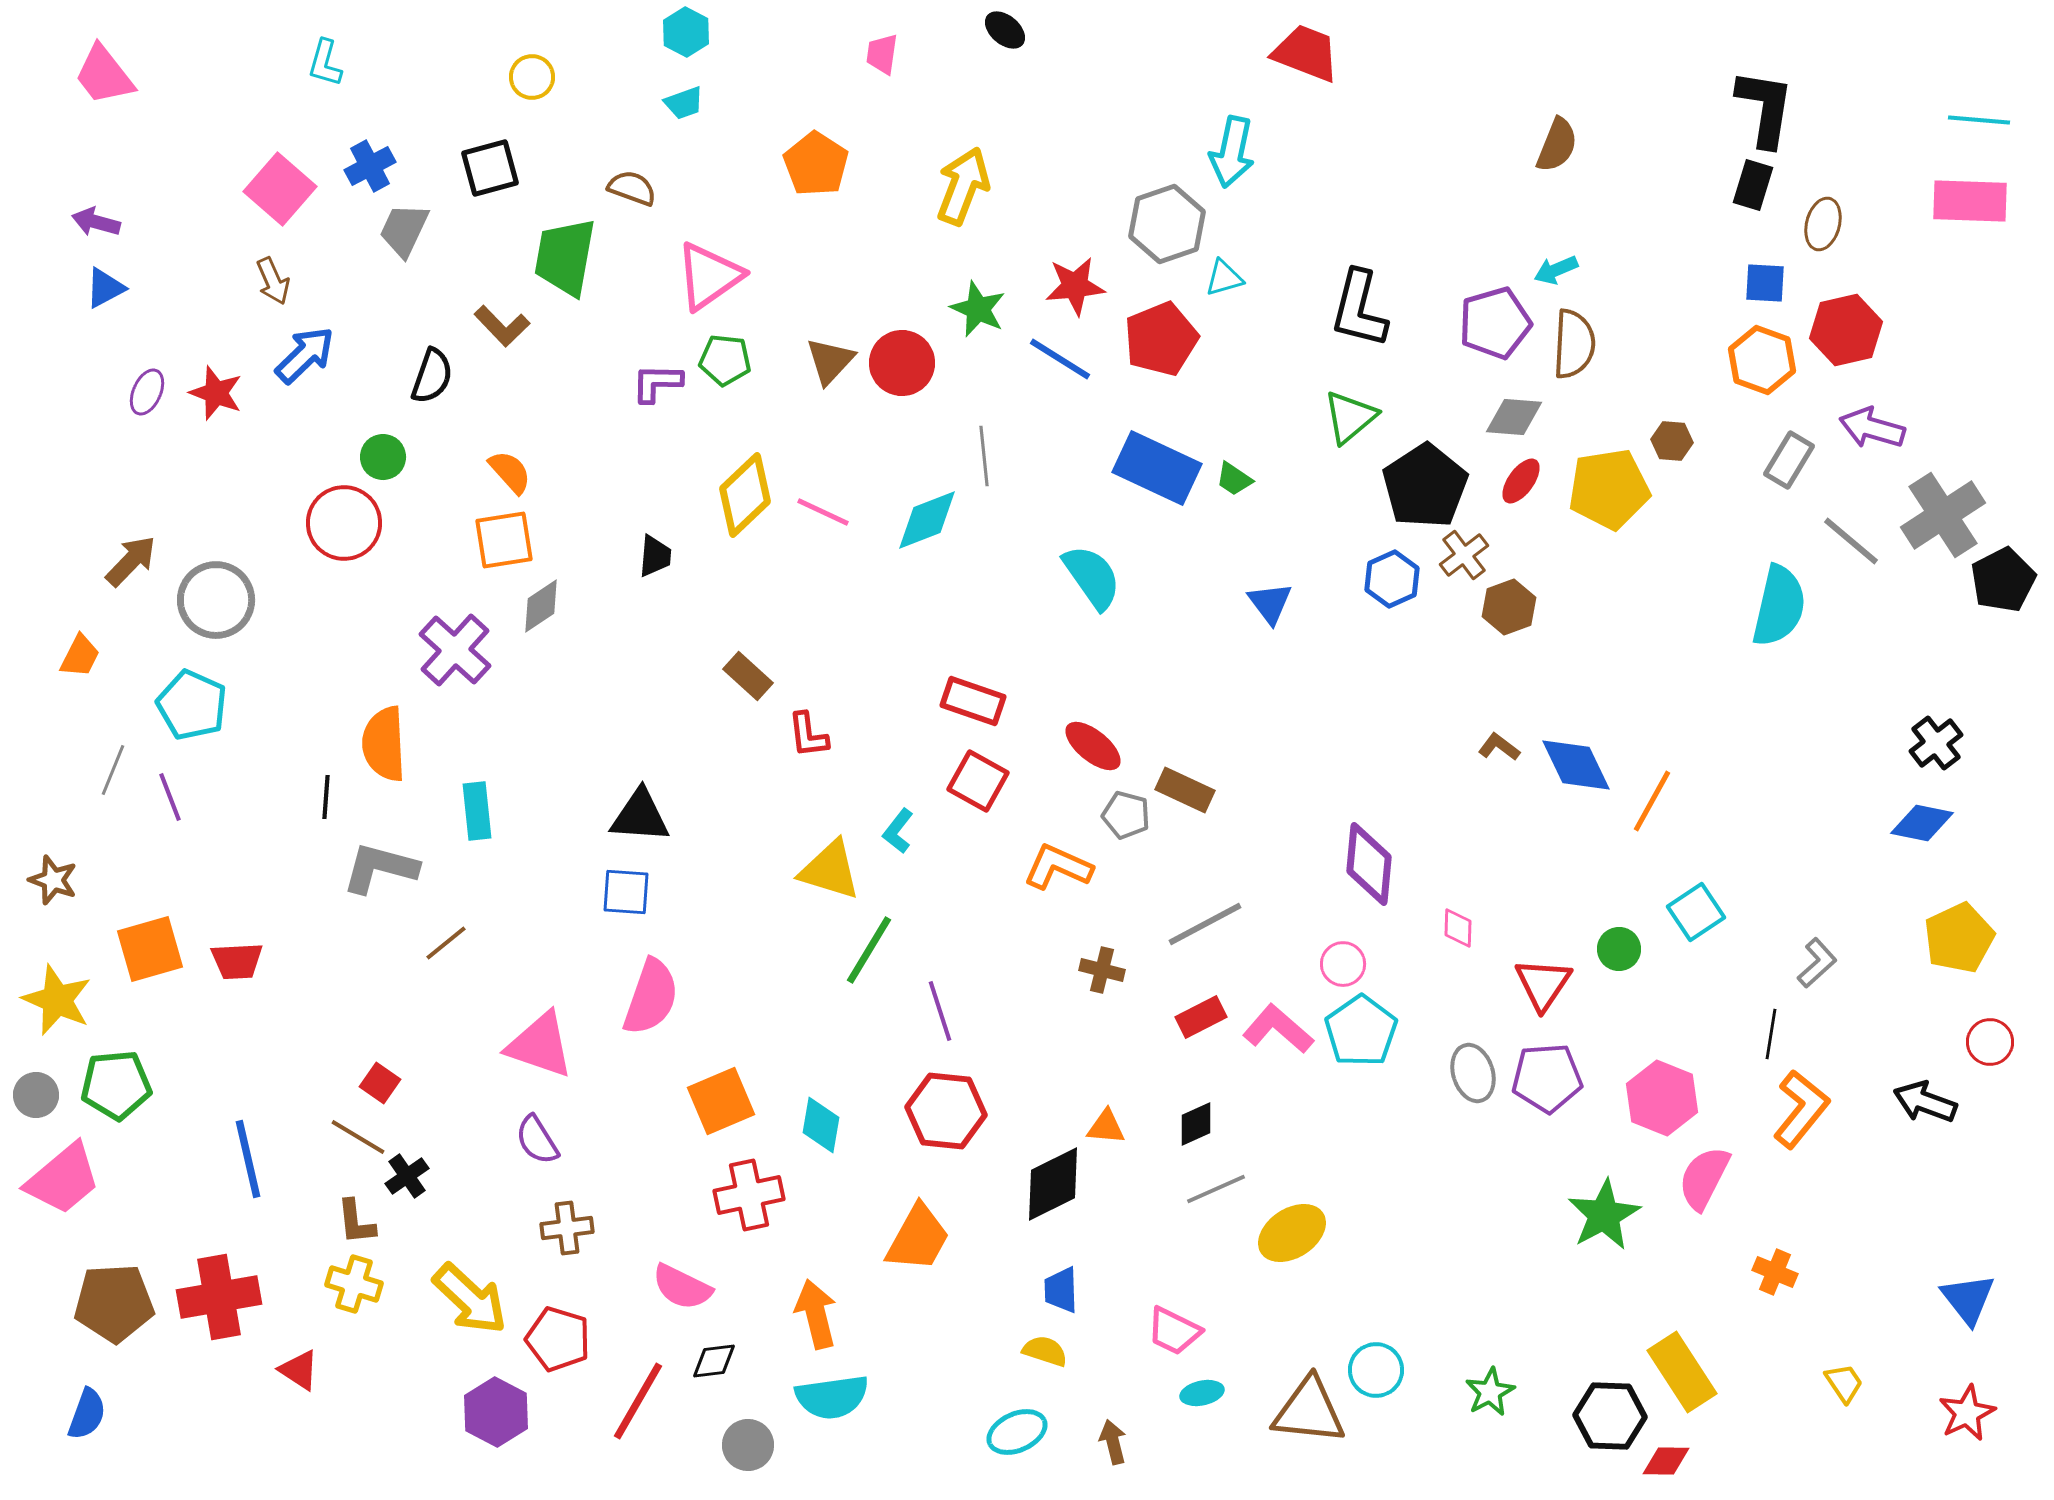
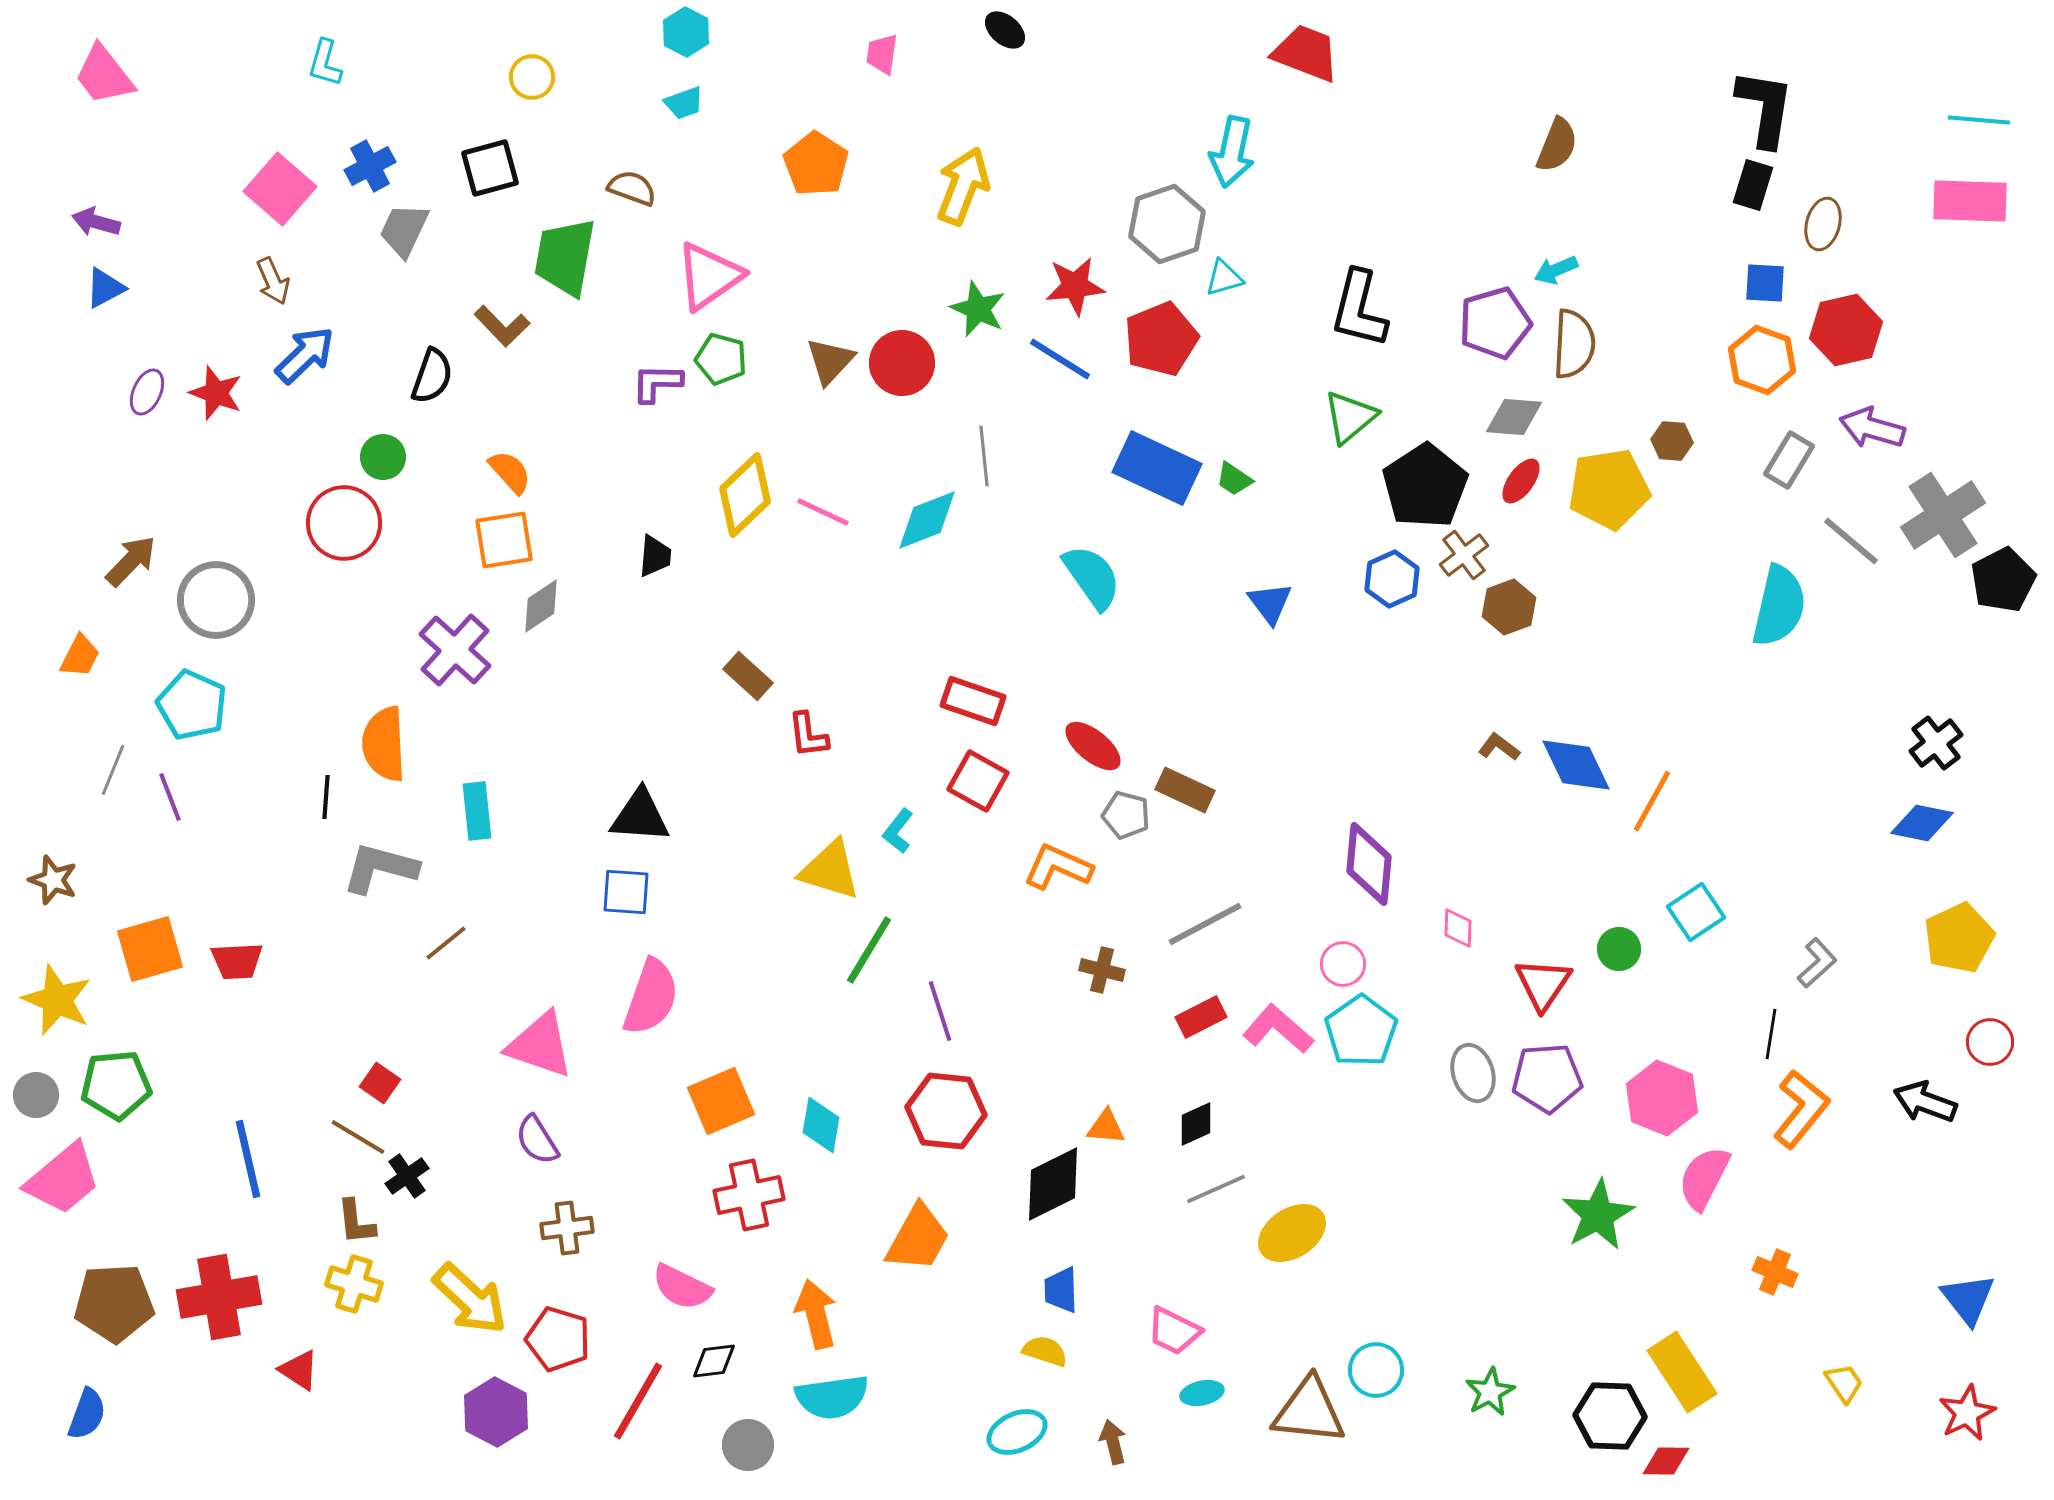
green pentagon at (725, 360): moved 4 px left, 1 px up; rotated 9 degrees clockwise
green star at (1604, 1215): moved 6 px left
